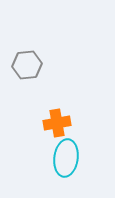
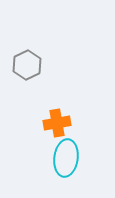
gray hexagon: rotated 20 degrees counterclockwise
